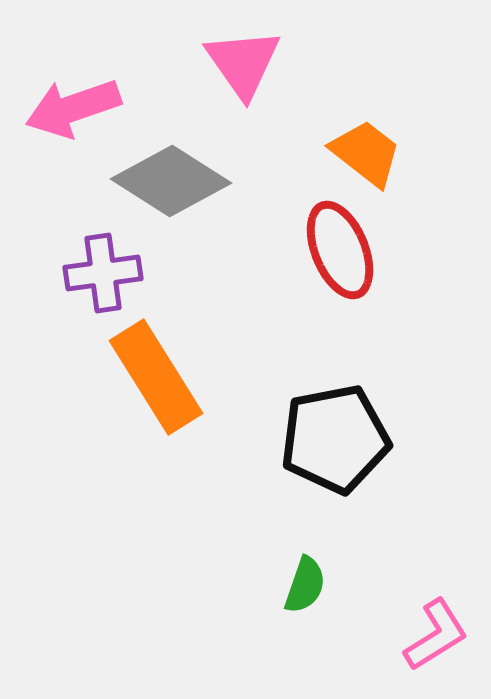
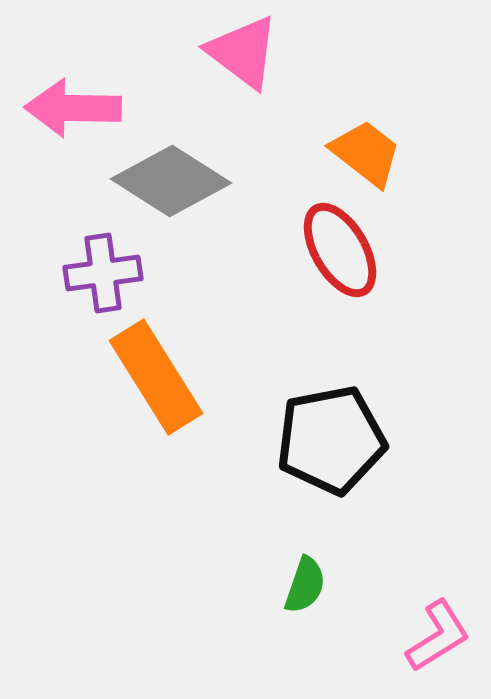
pink triangle: moved 11 px up; rotated 18 degrees counterclockwise
pink arrow: rotated 20 degrees clockwise
red ellipse: rotated 8 degrees counterclockwise
black pentagon: moved 4 px left, 1 px down
pink L-shape: moved 2 px right, 1 px down
